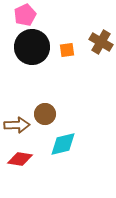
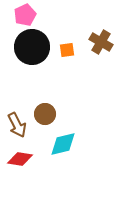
brown arrow: rotated 65 degrees clockwise
